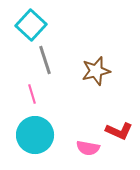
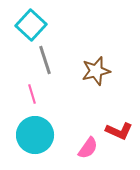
pink semicircle: rotated 65 degrees counterclockwise
